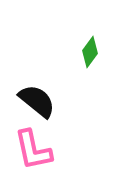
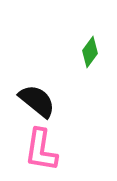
pink L-shape: moved 8 px right; rotated 21 degrees clockwise
